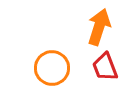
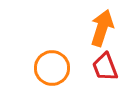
orange arrow: moved 3 px right, 1 px down
